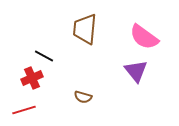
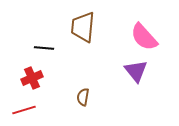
brown trapezoid: moved 2 px left, 2 px up
pink semicircle: rotated 12 degrees clockwise
black line: moved 8 px up; rotated 24 degrees counterclockwise
brown semicircle: rotated 84 degrees clockwise
